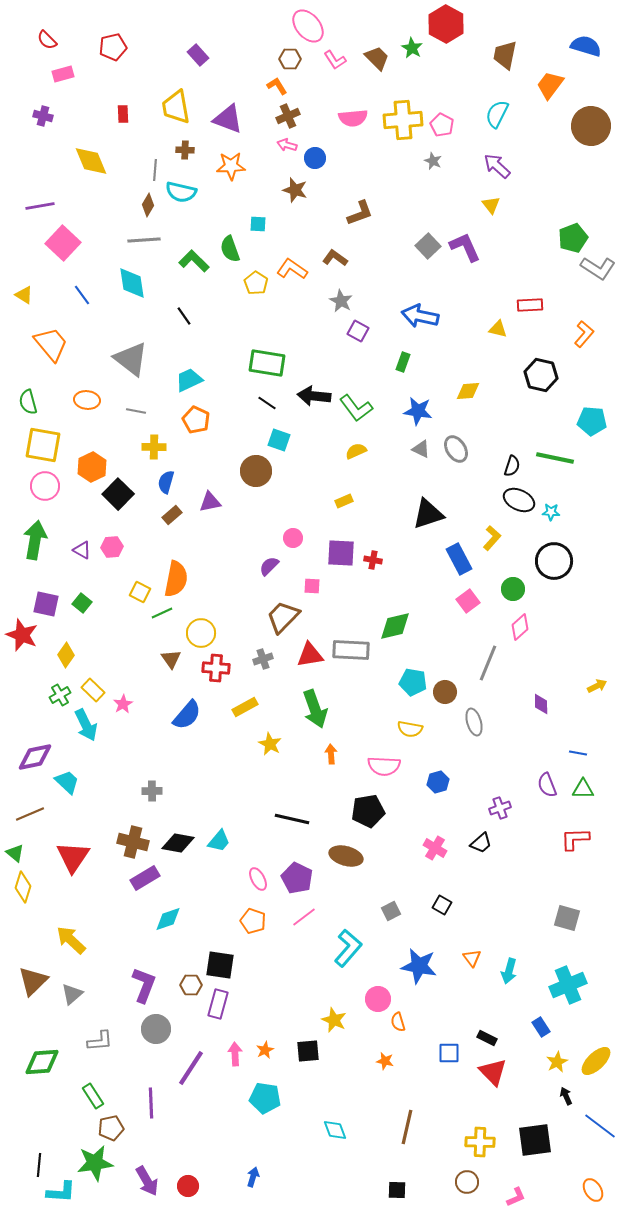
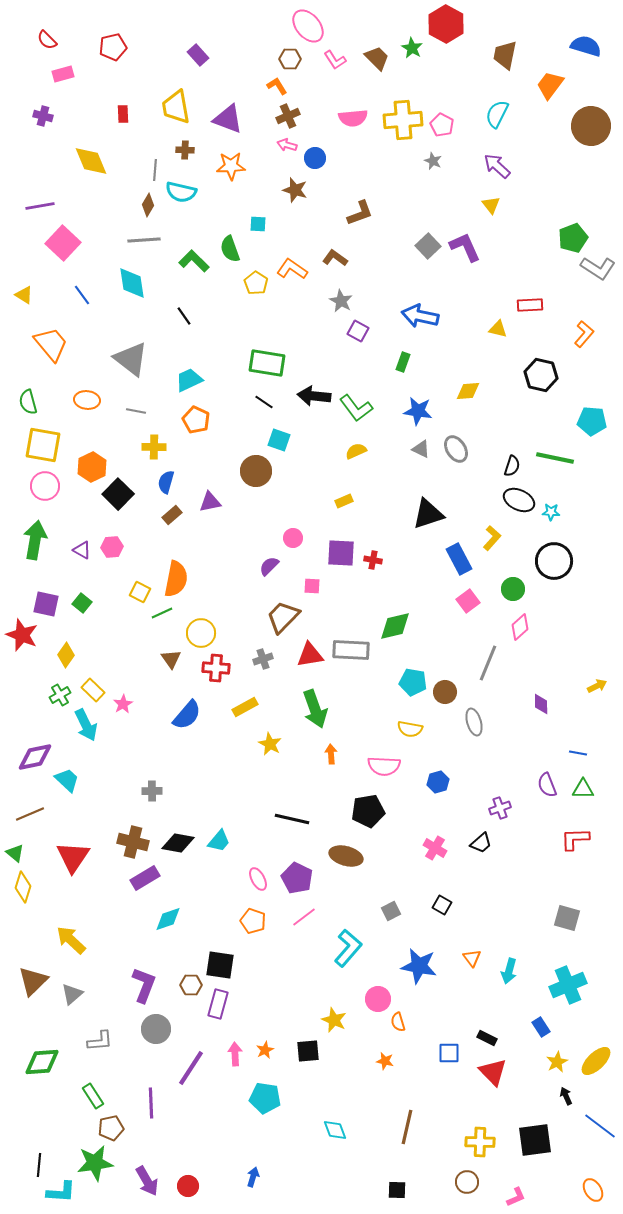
black line at (267, 403): moved 3 px left, 1 px up
cyan trapezoid at (67, 782): moved 2 px up
